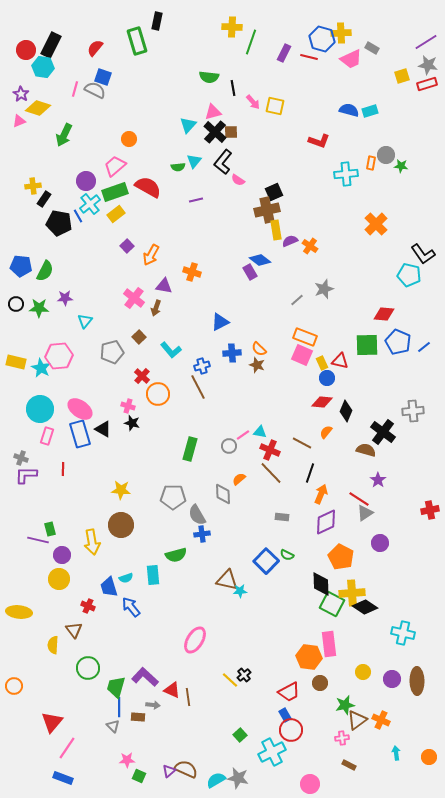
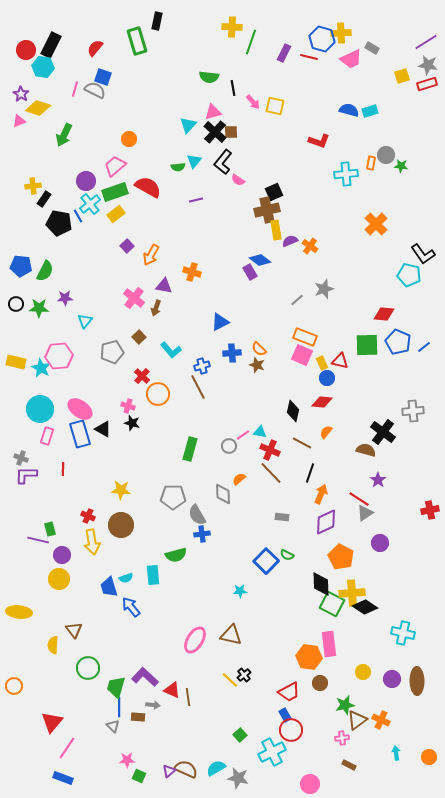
black diamond at (346, 411): moved 53 px left; rotated 10 degrees counterclockwise
brown triangle at (227, 580): moved 4 px right, 55 px down
red cross at (88, 606): moved 90 px up
cyan semicircle at (216, 780): moved 12 px up
